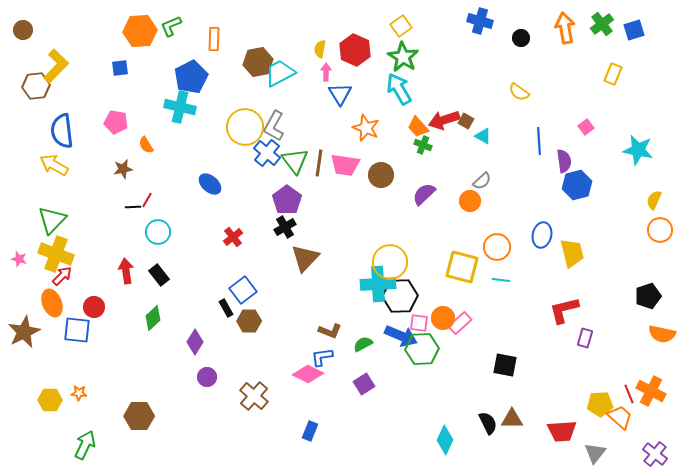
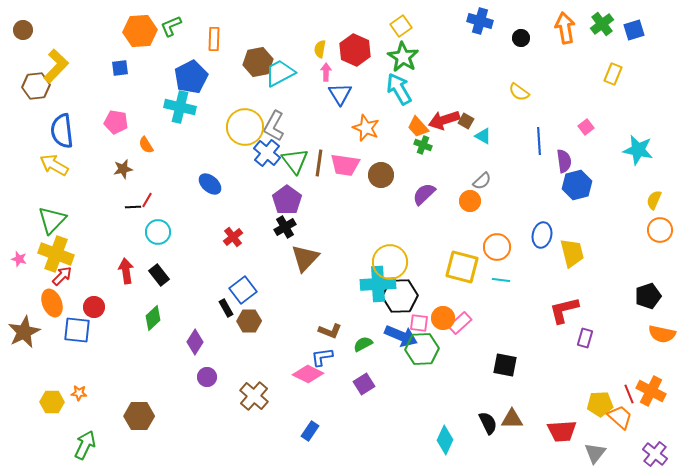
yellow hexagon at (50, 400): moved 2 px right, 2 px down
blue rectangle at (310, 431): rotated 12 degrees clockwise
